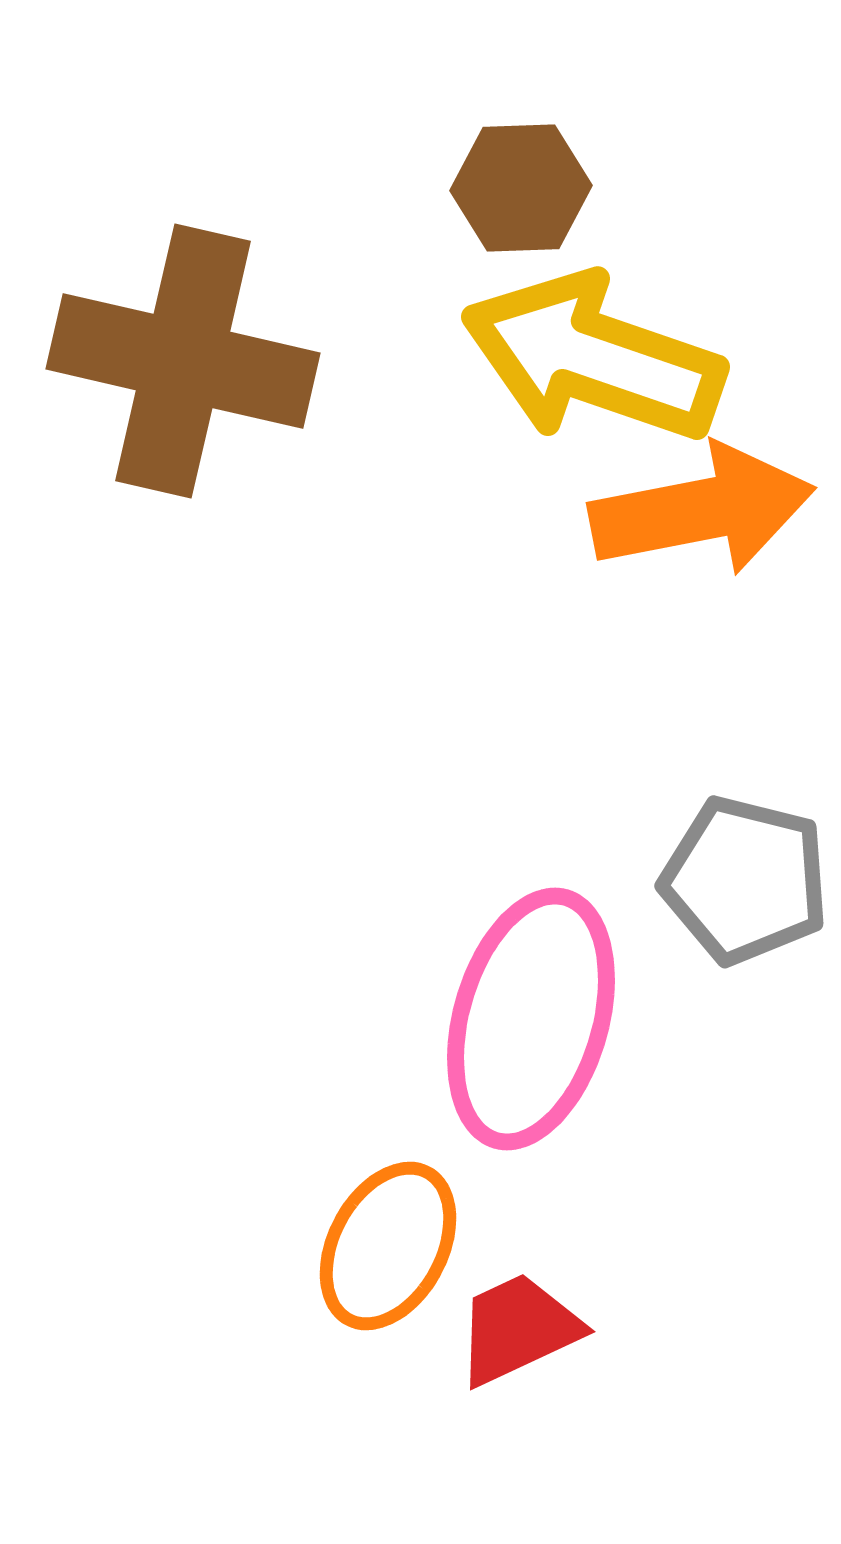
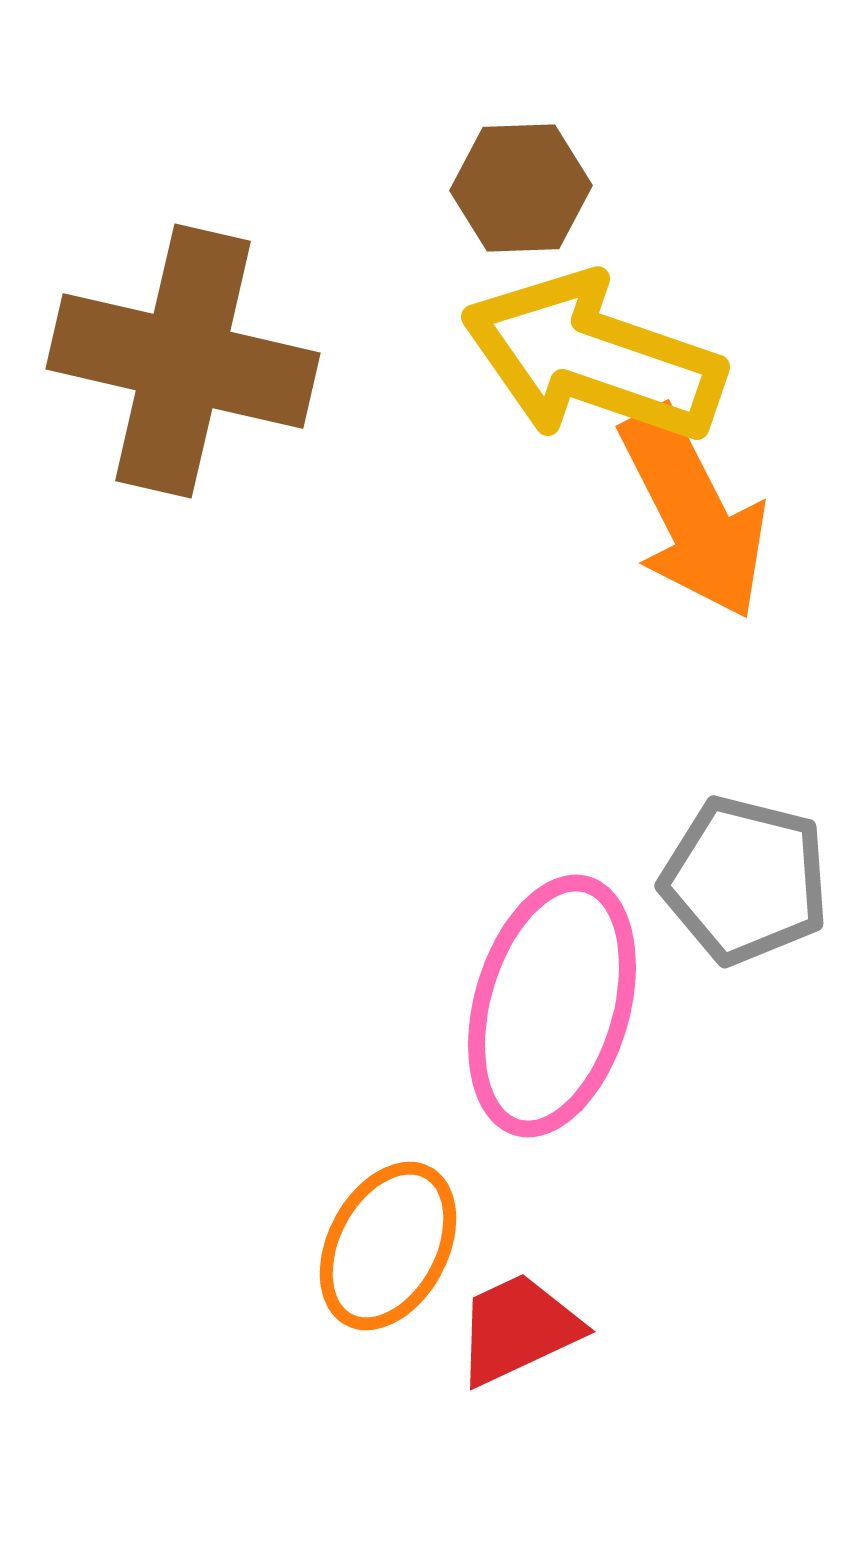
orange arrow: moved 9 px left, 3 px down; rotated 74 degrees clockwise
pink ellipse: moved 21 px right, 13 px up
